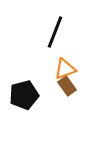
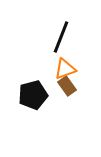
black line: moved 6 px right, 5 px down
black pentagon: moved 9 px right
